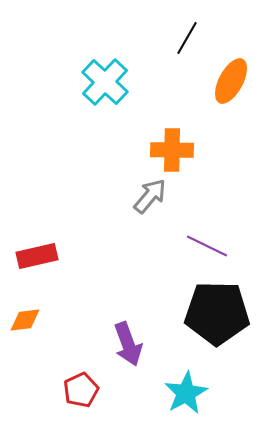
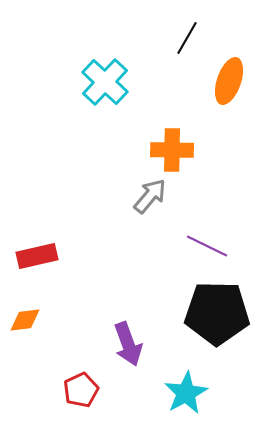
orange ellipse: moved 2 px left; rotated 9 degrees counterclockwise
